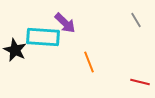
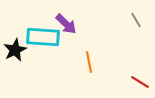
purple arrow: moved 1 px right, 1 px down
black star: rotated 20 degrees clockwise
orange line: rotated 10 degrees clockwise
red line: rotated 18 degrees clockwise
